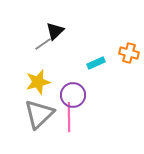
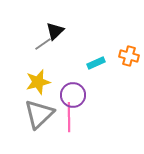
orange cross: moved 3 px down
